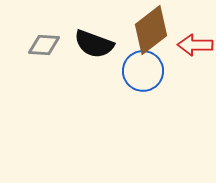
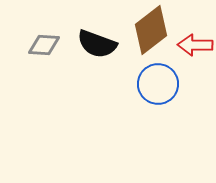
black semicircle: moved 3 px right
blue circle: moved 15 px right, 13 px down
